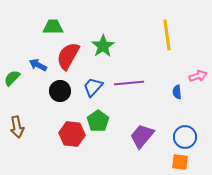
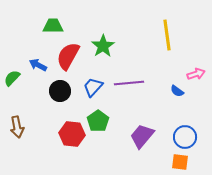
green trapezoid: moved 1 px up
pink arrow: moved 2 px left, 2 px up
blue semicircle: moved 1 px up; rotated 48 degrees counterclockwise
